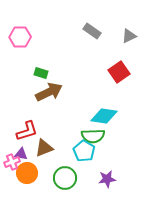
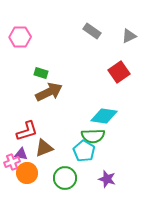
purple star: rotated 24 degrees clockwise
